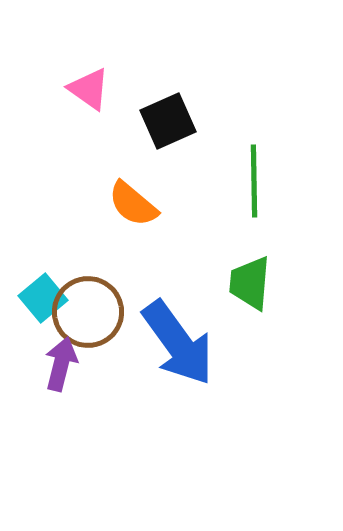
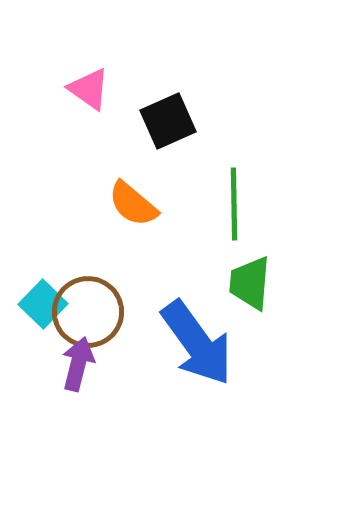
green line: moved 20 px left, 23 px down
cyan square: moved 6 px down; rotated 6 degrees counterclockwise
blue arrow: moved 19 px right
purple arrow: moved 17 px right
